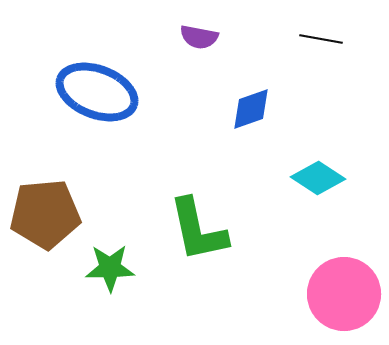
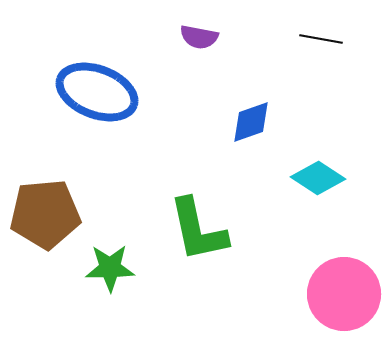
blue diamond: moved 13 px down
